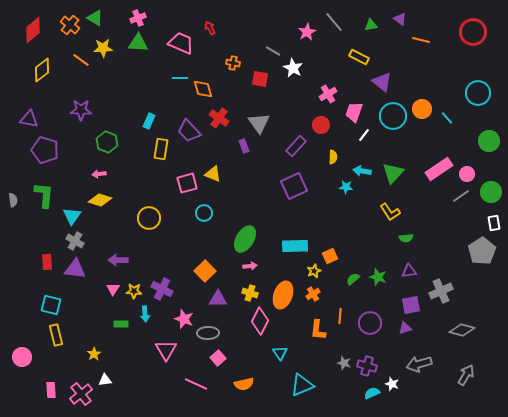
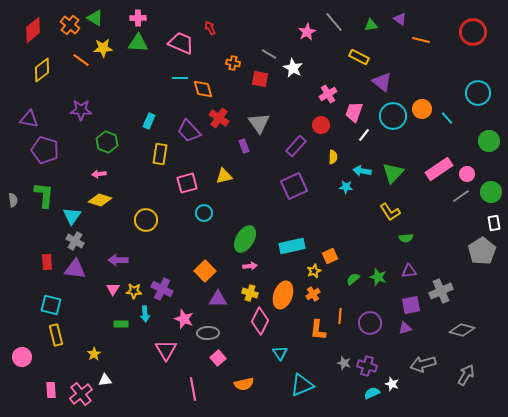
pink cross at (138, 18): rotated 21 degrees clockwise
gray line at (273, 51): moved 4 px left, 3 px down
yellow rectangle at (161, 149): moved 1 px left, 5 px down
yellow triangle at (213, 174): moved 11 px right, 2 px down; rotated 36 degrees counterclockwise
yellow circle at (149, 218): moved 3 px left, 2 px down
cyan rectangle at (295, 246): moved 3 px left; rotated 10 degrees counterclockwise
gray arrow at (419, 364): moved 4 px right
pink line at (196, 384): moved 3 px left, 5 px down; rotated 55 degrees clockwise
